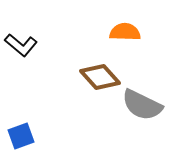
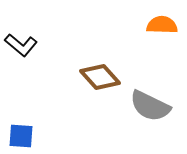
orange semicircle: moved 37 px right, 7 px up
gray semicircle: moved 8 px right, 1 px down
blue square: rotated 24 degrees clockwise
